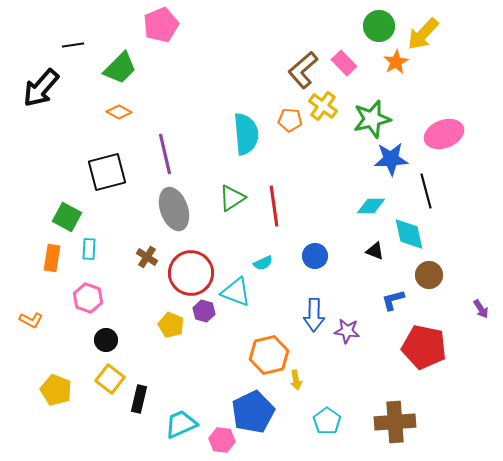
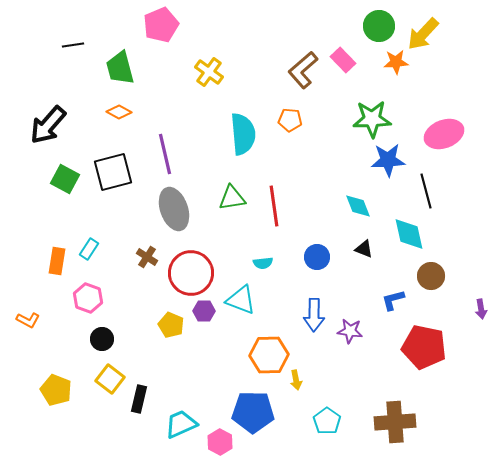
orange star at (396, 62): rotated 25 degrees clockwise
pink rectangle at (344, 63): moved 1 px left, 3 px up
green trapezoid at (120, 68): rotated 120 degrees clockwise
black arrow at (41, 88): moved 7 px right, 37 px down
yellow cross at (323, 106): moved 114 px left, 34 px up
green star at (372, 119): rotated 12 degrees clockwise
cyan semicircle at (246, 134): moved 3 px left
blue star at (391, 159): moved 3 px left, 1 px down
black square at (107, 172): moved 6 px right
green triangle at (232, 198): rotated 24 degrees clockwise
cyan diamond at (371, 206): moved 13 px left; rotated 68 degrees clockwise
green square at (67, 217): moved 2 px left, 38 px up
cyan rectangle at (89, 249): rotated 30 degrees clockwise
black triangle at (375, 251): moved 11 px left, 2 px up
blue circle at (315, 256): moved 2 px right, 1 px down
orange rectangle at (52, 258): moved 5 px right, 3 px down
cyan semicircle at (263, 263): rotated 18 degrees clockwise
brown circle at (429, 275): moved 2 px right, 1 px down
cyan triangle at (236, 292): moved 5 px right, 8 px down
purple arrow at (481, 309): rotated 24 degrees clockwise
purple hexagon at (204, 311): rotated 15 degrees counterclockwise
orange L-shape at (31, 320): moved 3 px left
purple star at (347, 331): moved 3 px right
black circle at (106, 340): moved 4 px left, 1 px up
orange hexagon at (269, 355): rotated 12 degrees clockwise
blue pentagon at (253, 412): rotated 27 degrees clockwise
pink hexagon at (222, 440): moved 2 px left, 2 px down; rotated 20 degrees clockwise
